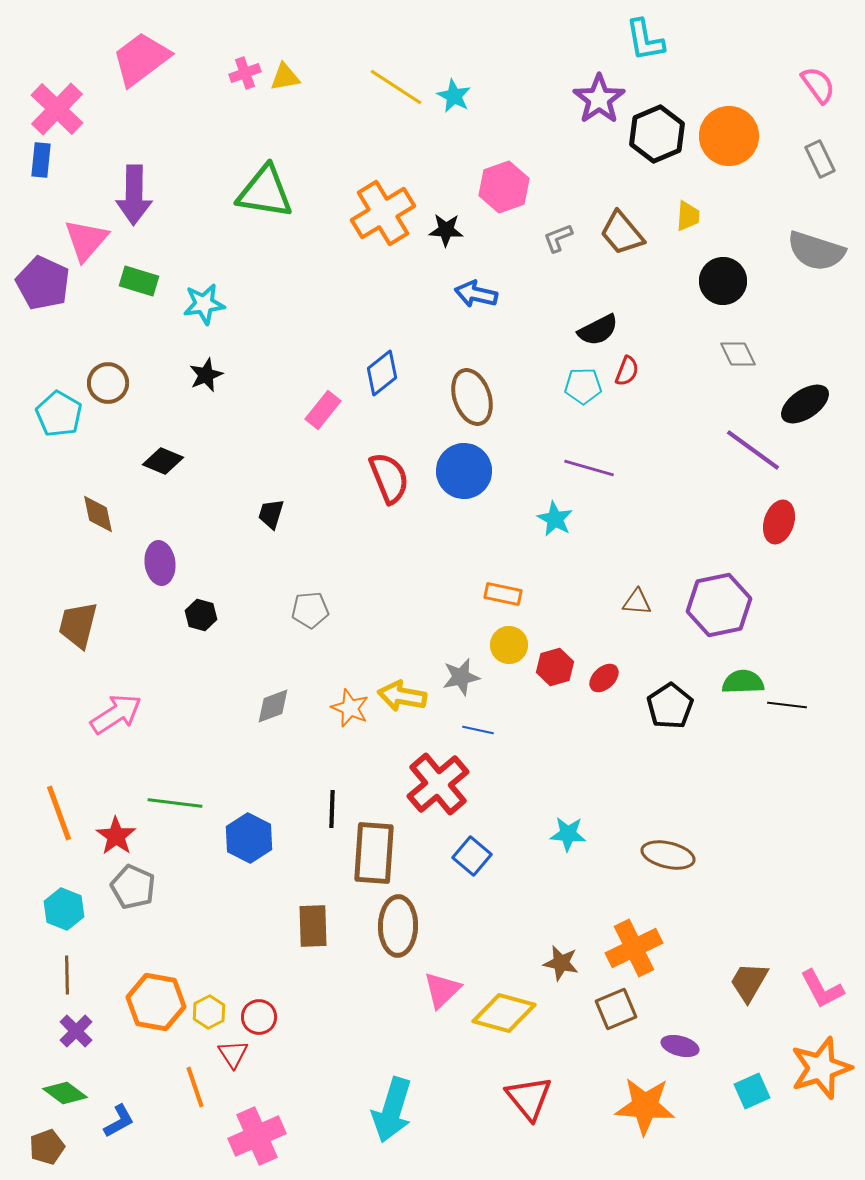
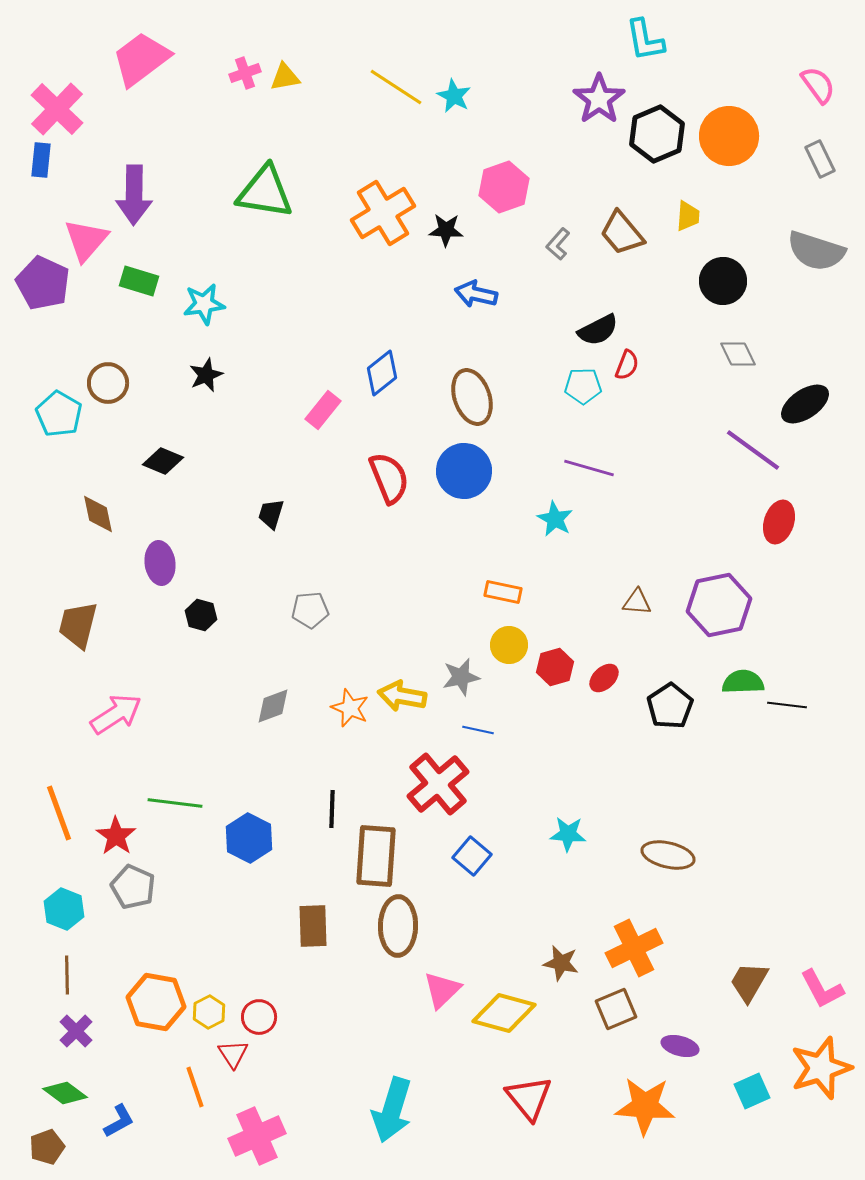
gray L-shape at (558, 238): moved 6 px down; rotated 28 degrees counterclockwise
red semicircle at (627, 371): moved 6 px up
orange rectangle at (503, 594): moved 2 px up
brown rectangle at (374, 853): moved 2 px right, 3 px down
